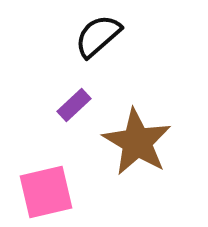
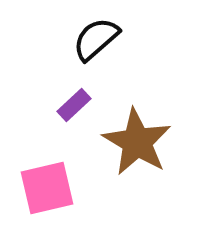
black semicircle: moved 2 px left, 3 px down
pink square: moved 1 px right, 4 px up
